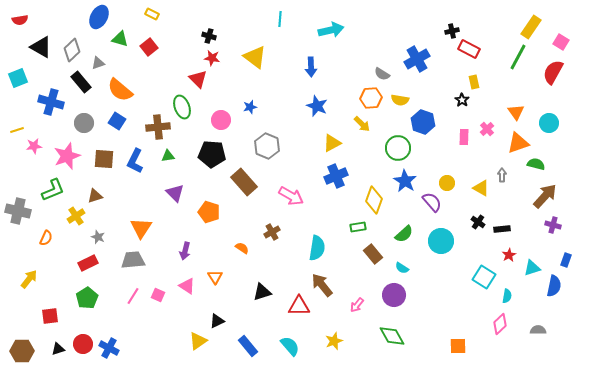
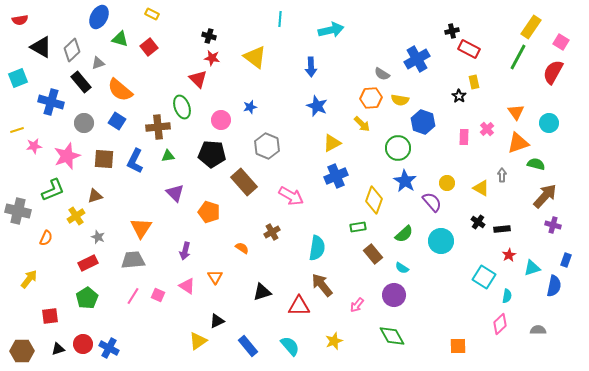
black star at (462, 100): moved 3 px left, 4 px up
